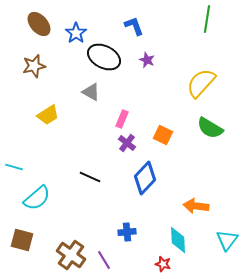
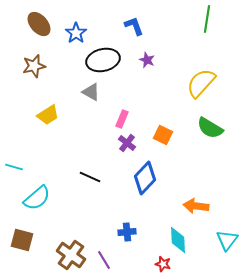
black ellipse: moved 1 px left, 3 px down; rotated 40 degrees counterclockwise
